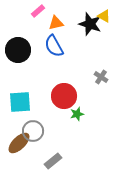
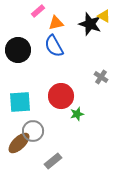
red circle: moved 3 px left
